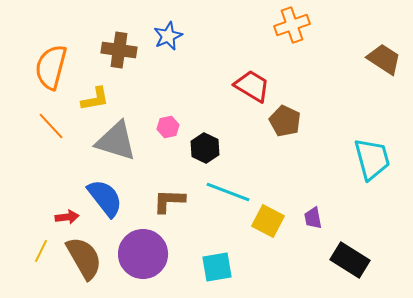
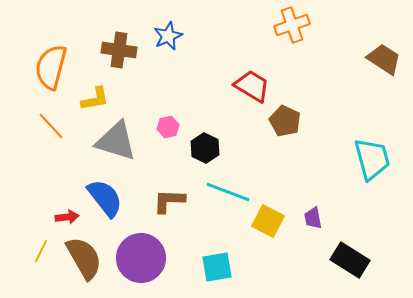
purple circle: moved 2 px left, 4 px down
